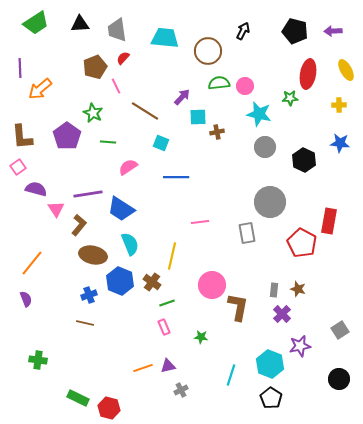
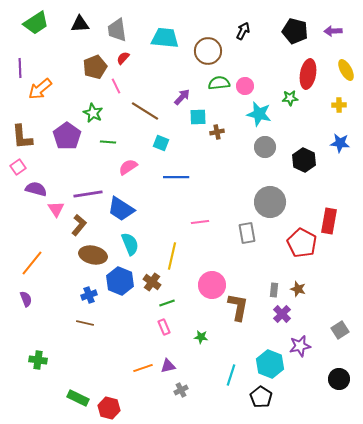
black pentagon at (271, 398): moved 10 px left, 1 px up
